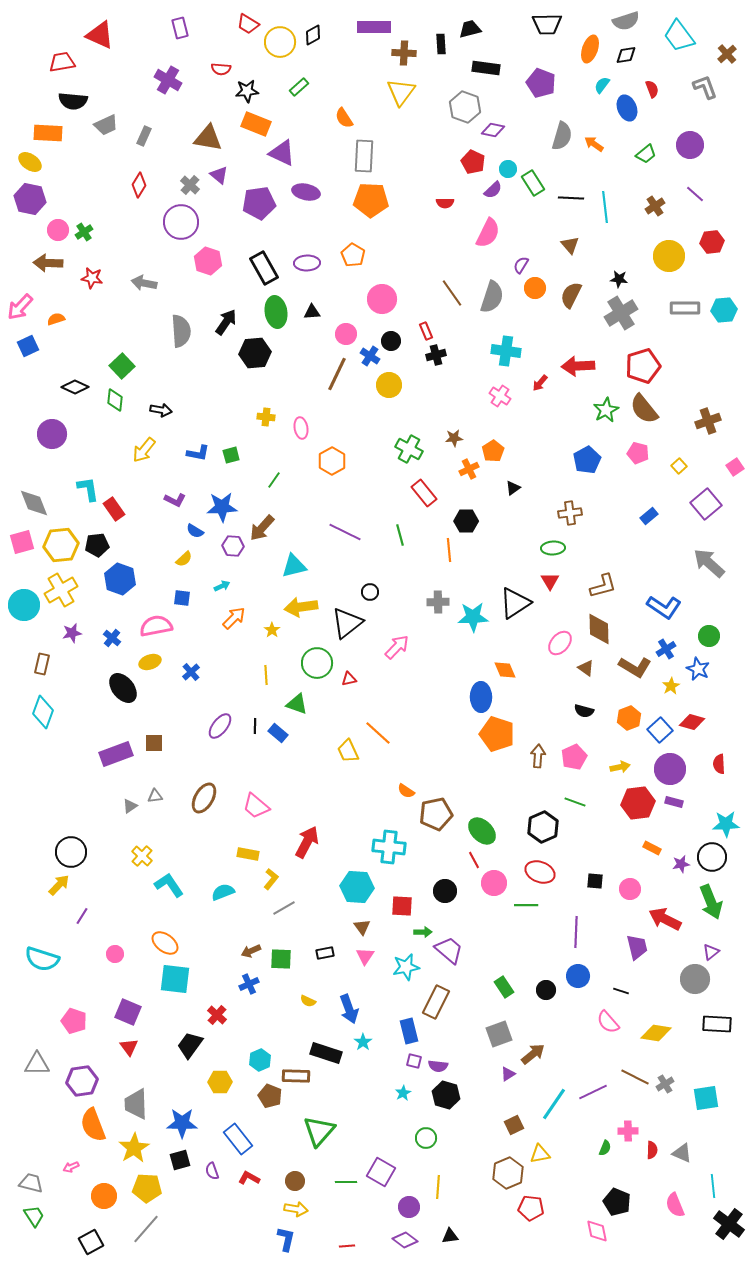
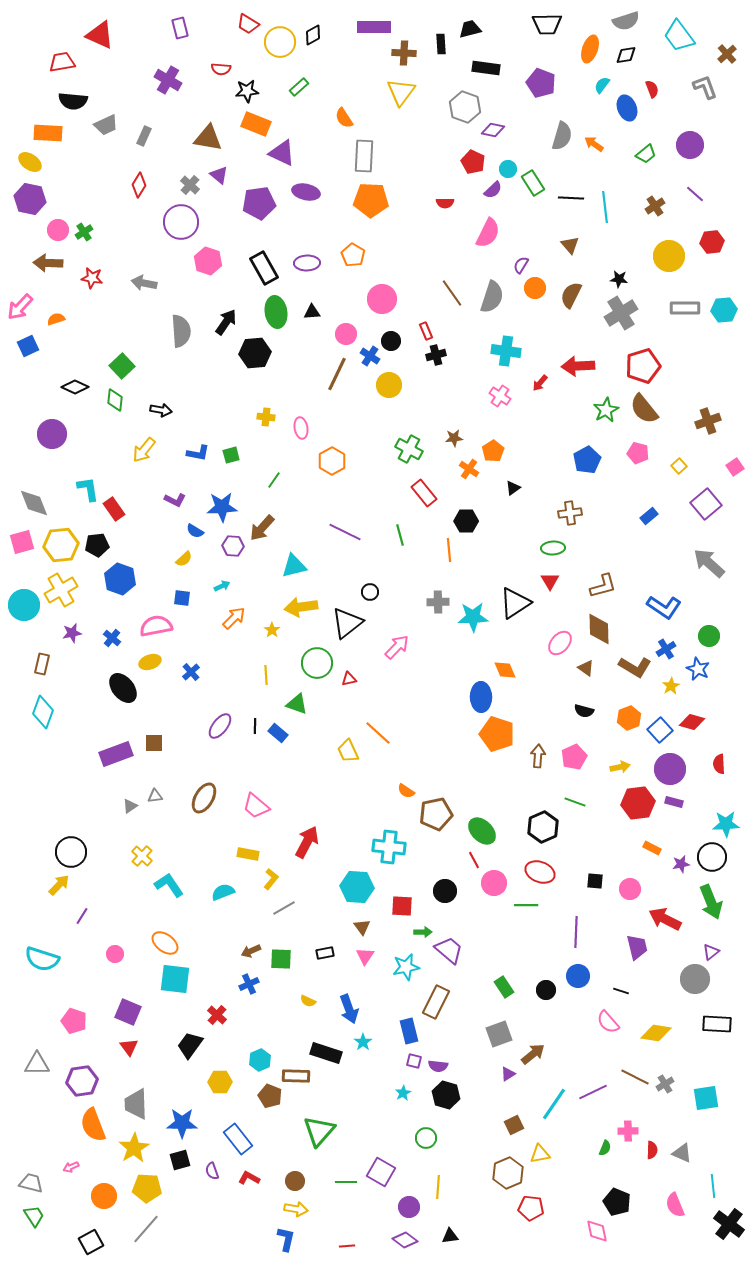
orange cross at (469, 469): rotated 30 degrees counterclockwise
